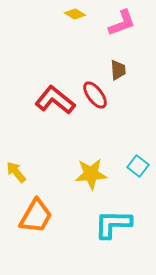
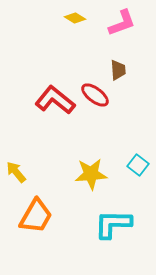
yellow diamond: moved 4 px down
red ellipse: rotated 16 degrees counterclockwise
cyan square: moved 1 px up
